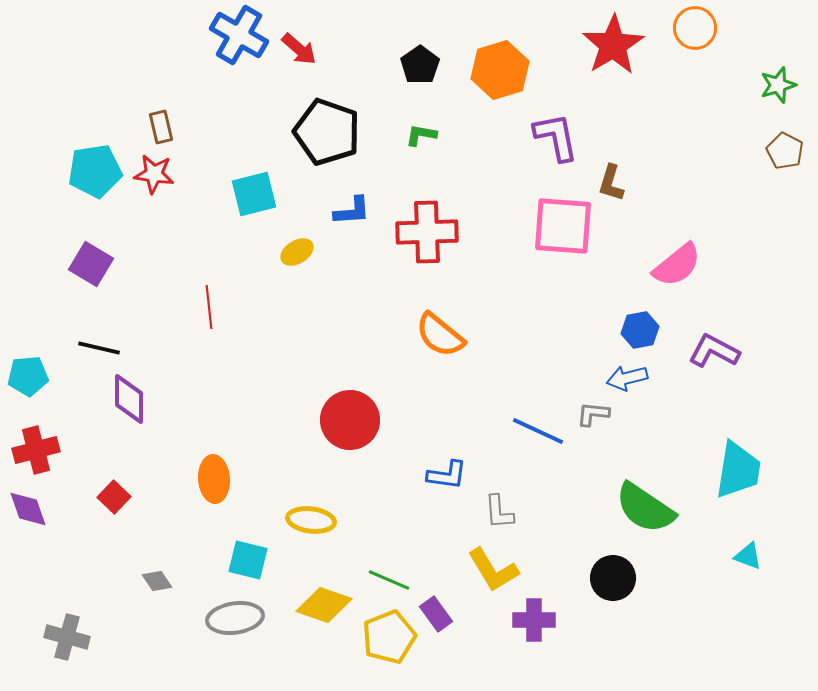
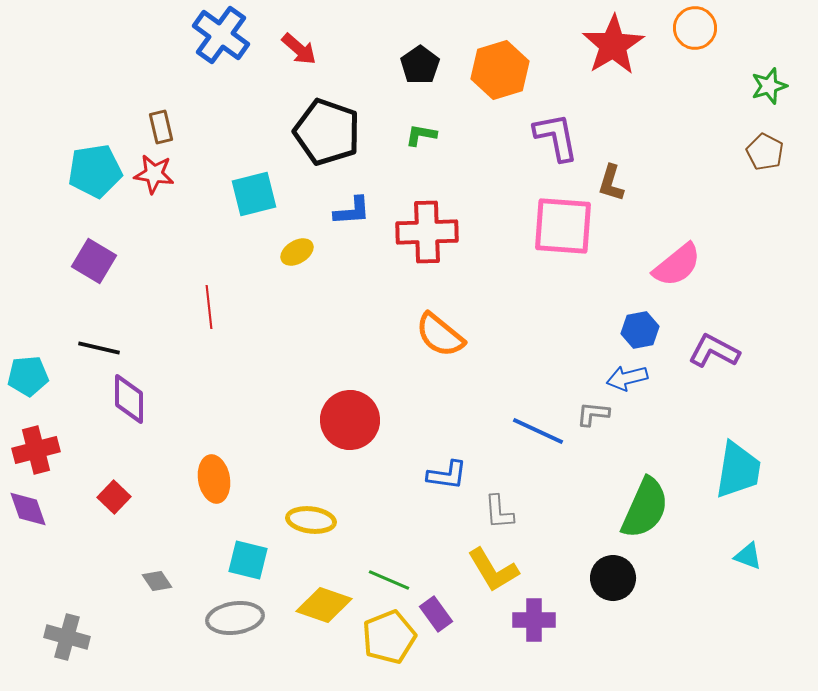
blue cross at (239, 35): moved 18 px left; rotated 6 degrees clockwise
green star at (778, 85): moved 9 px left, 1 px down
brown pentagon at (785, 151): moved 20 px left, 1 px down
purple square at (91, 264): moved 3 px right, 3 px up
orange ellipse at (214, 479): rotated 6 degrees counterclockwise
green semicircle at (645, 508): rotated 100 degrees counterclockwise
